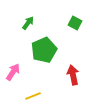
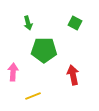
green arrow: rotated 128 degrees clockwise
green pentagon: rotated 25 degrees clockwise
pink arrow: rotated 30 degrees counterclockwise
